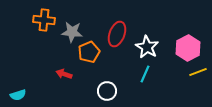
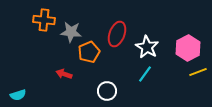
gray star: moved 1 px left
cyan line: rotated 12 degrees clockwise
